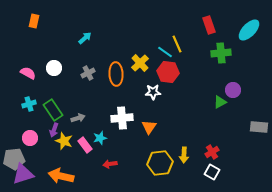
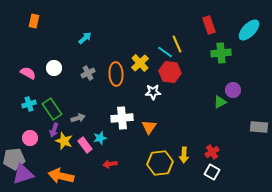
red hexagon: moved 2 px right
green rectangle: moved 1 px left, 1 px up
